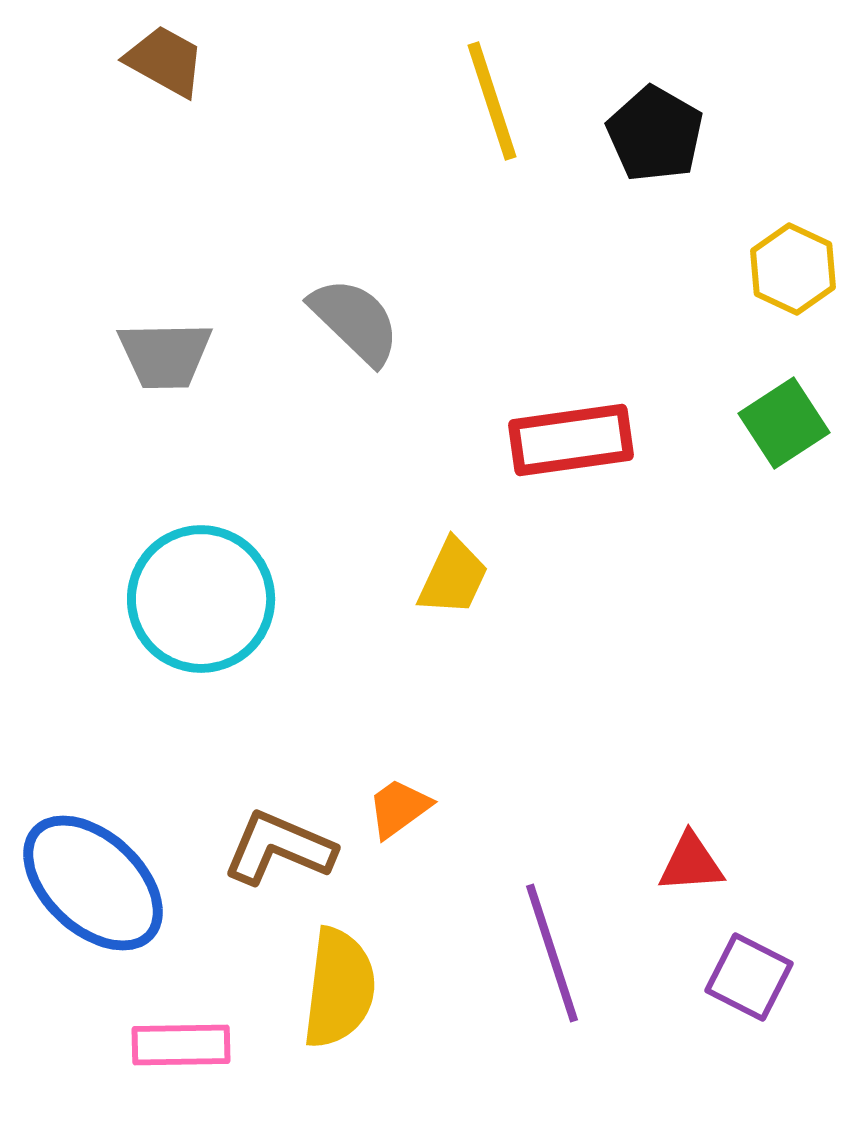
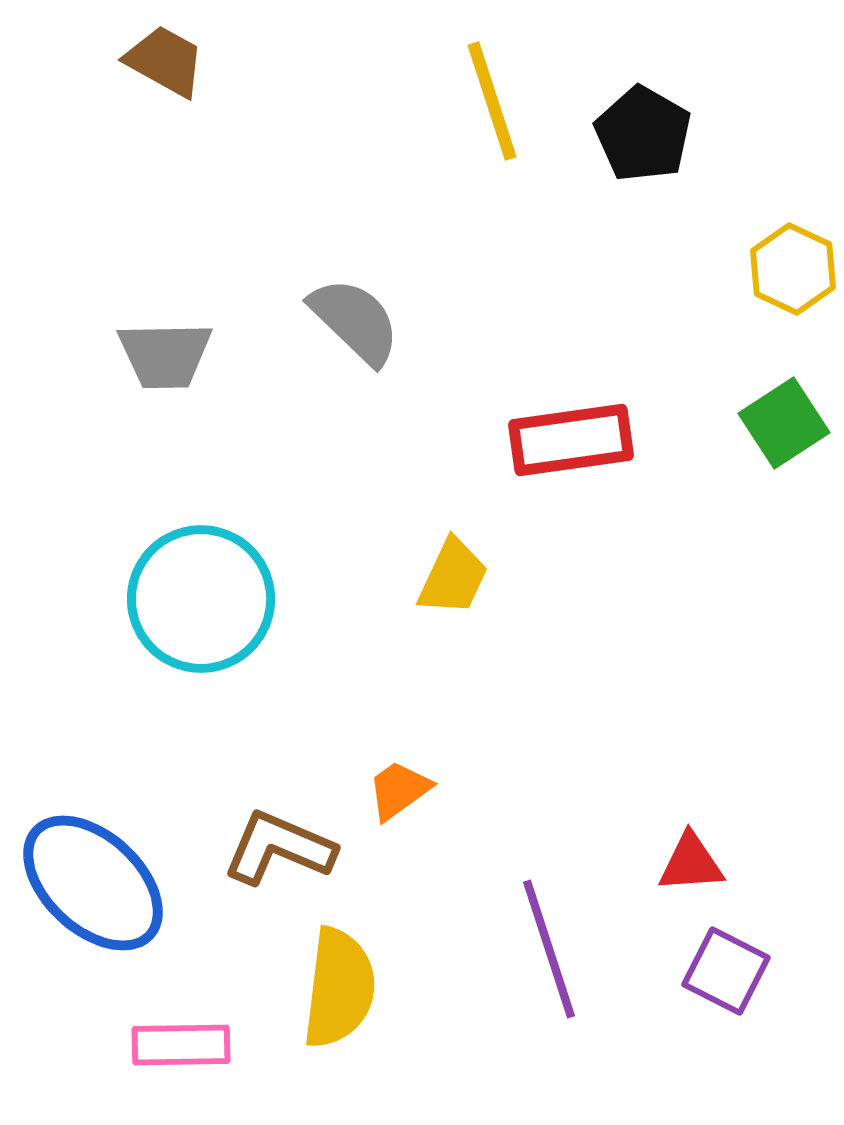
black pentagon: moved 12 px left
orange trapezoid: moved 18 px up
purple line: moved 3 px left, 4 px up
purple square: moved 23 px left, 6 px up
